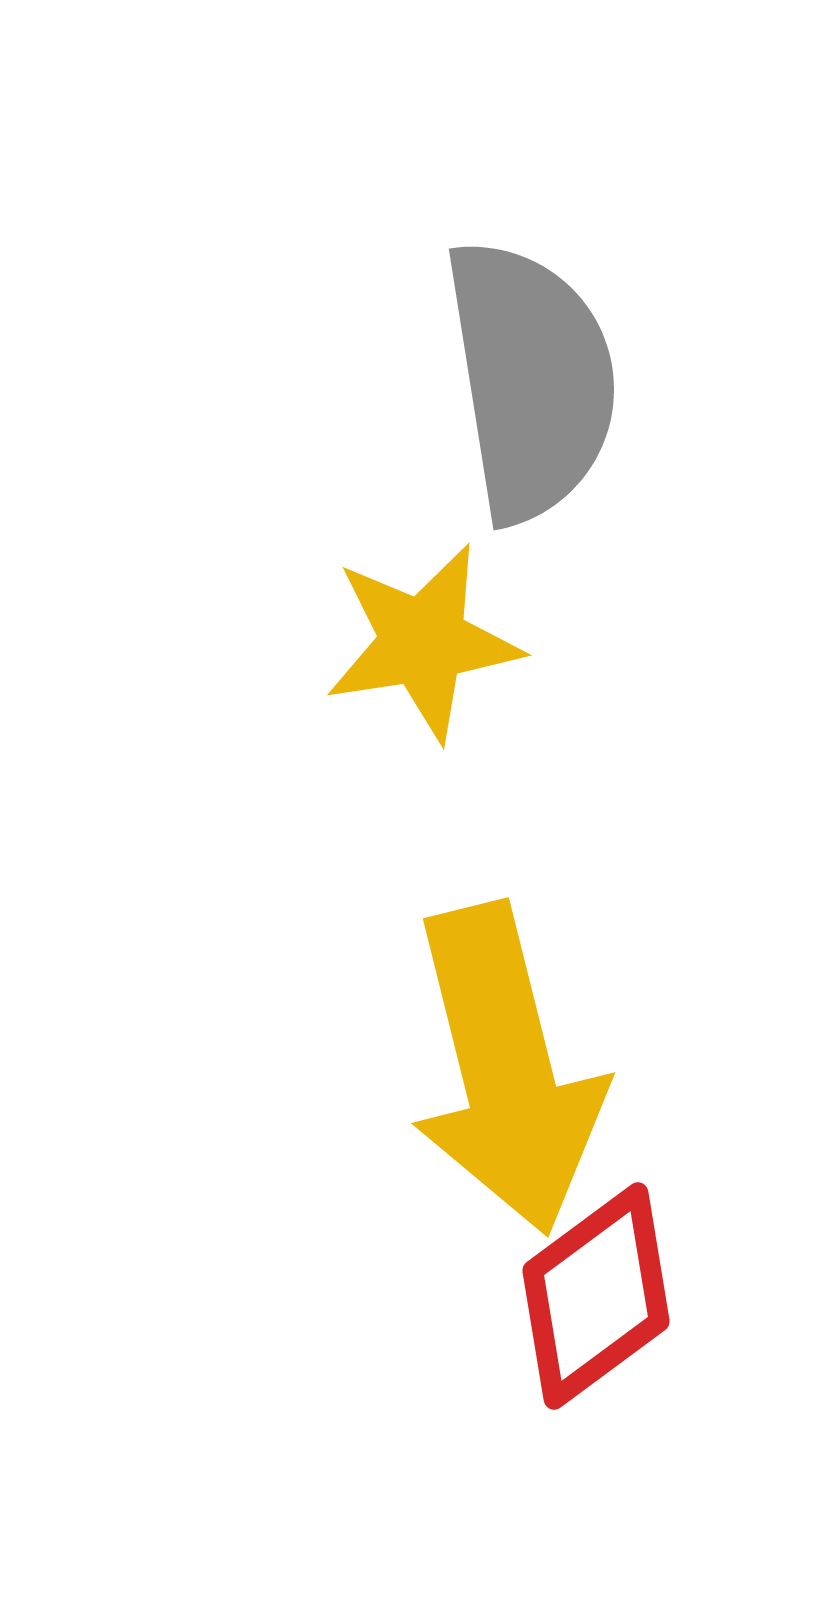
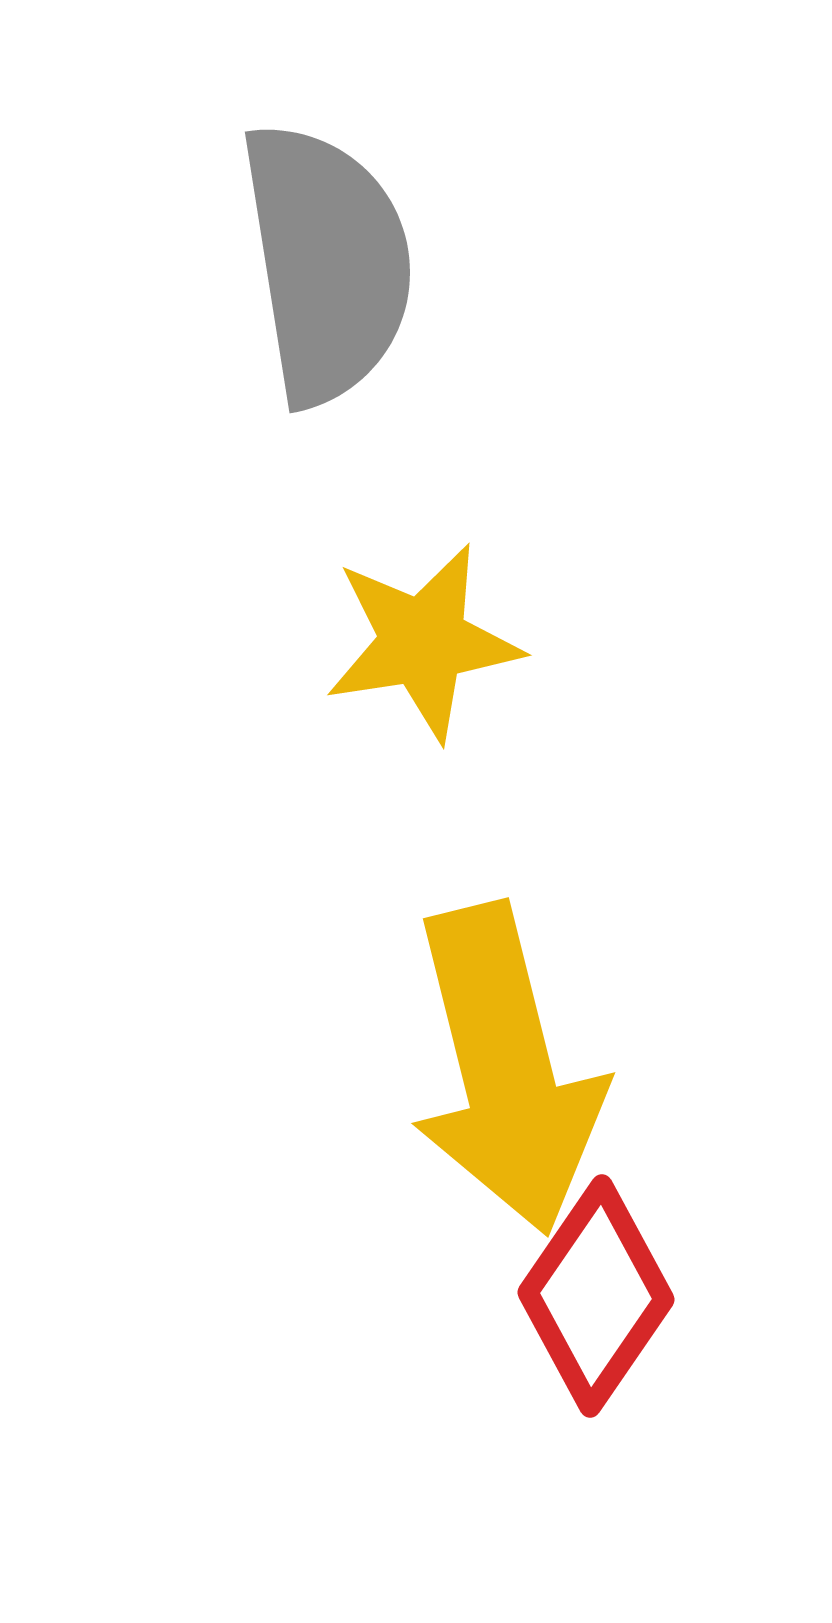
gray semicircle: moved 204 px left, 117 px up
red diamond: rotated 19 degrees counterclockwise
